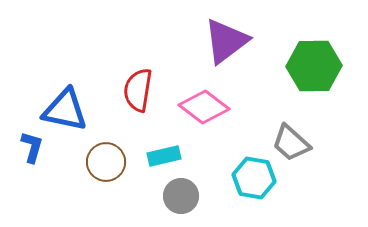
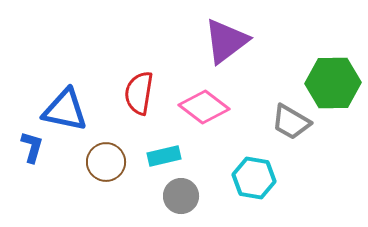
green hexagon: moved 19 px right, 17 px down
red semicircle: moved 1 px right, 3 px down
gray trapezoid: moved 21 px up; rotated 12 degrees counterclockwise
